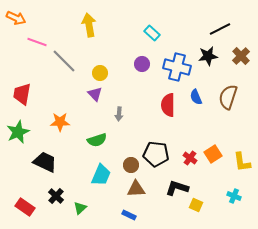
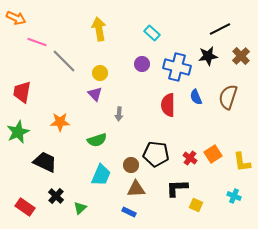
yellow arrow: moved 10 px right, 4 px down
red trapezoid: moved 2 px up
black L-shape: rotated 20 degrees counterclockwise
blue rectangle: moved 3 px up
